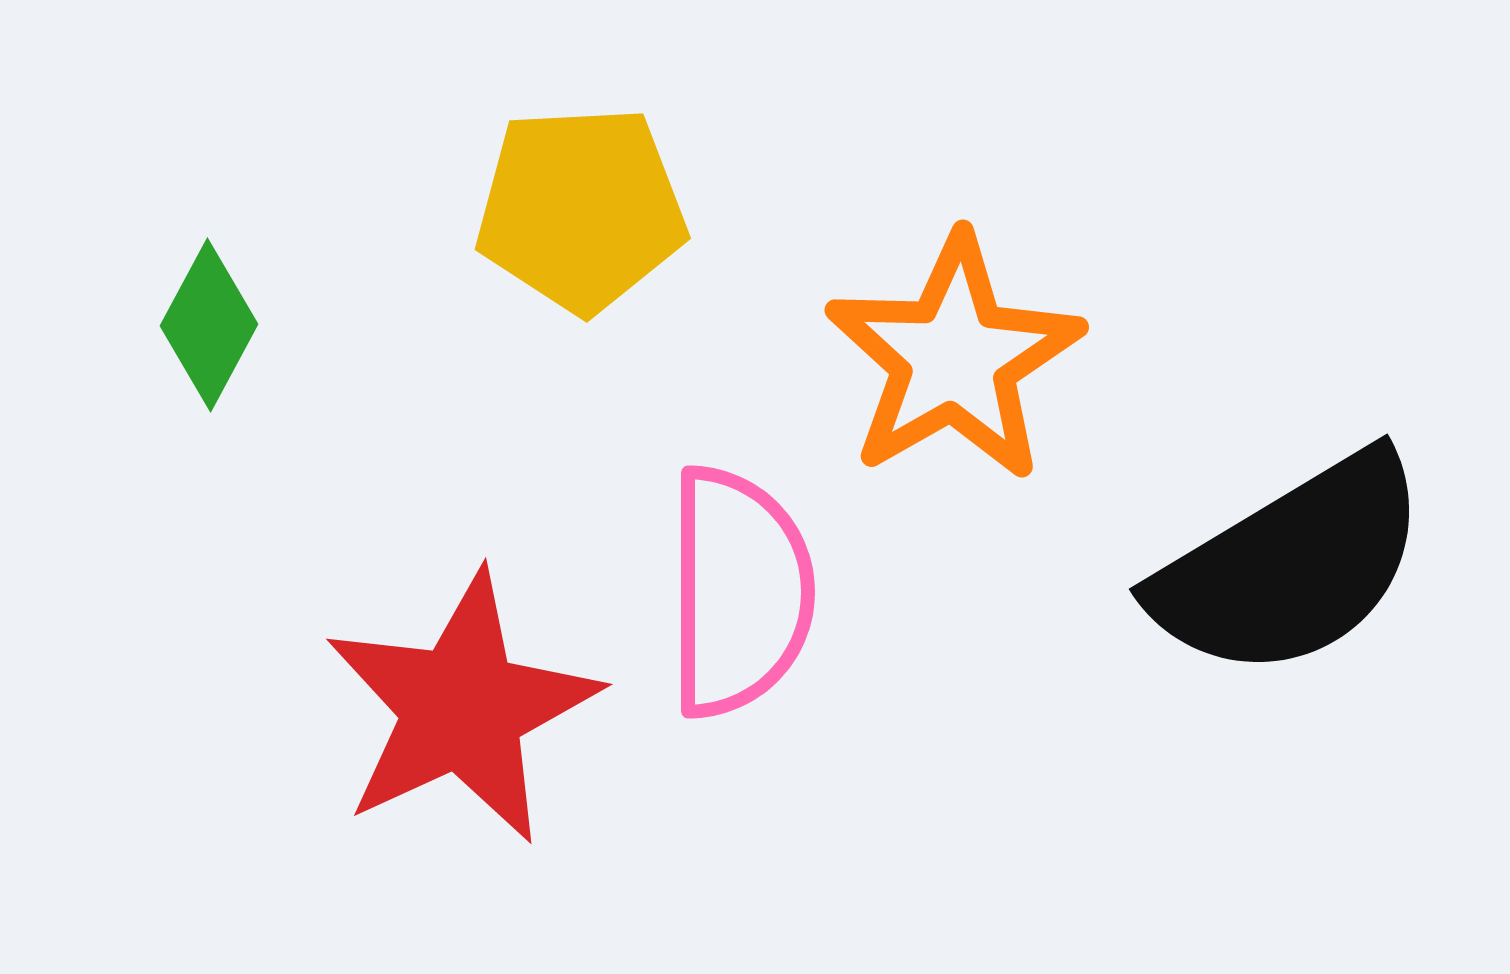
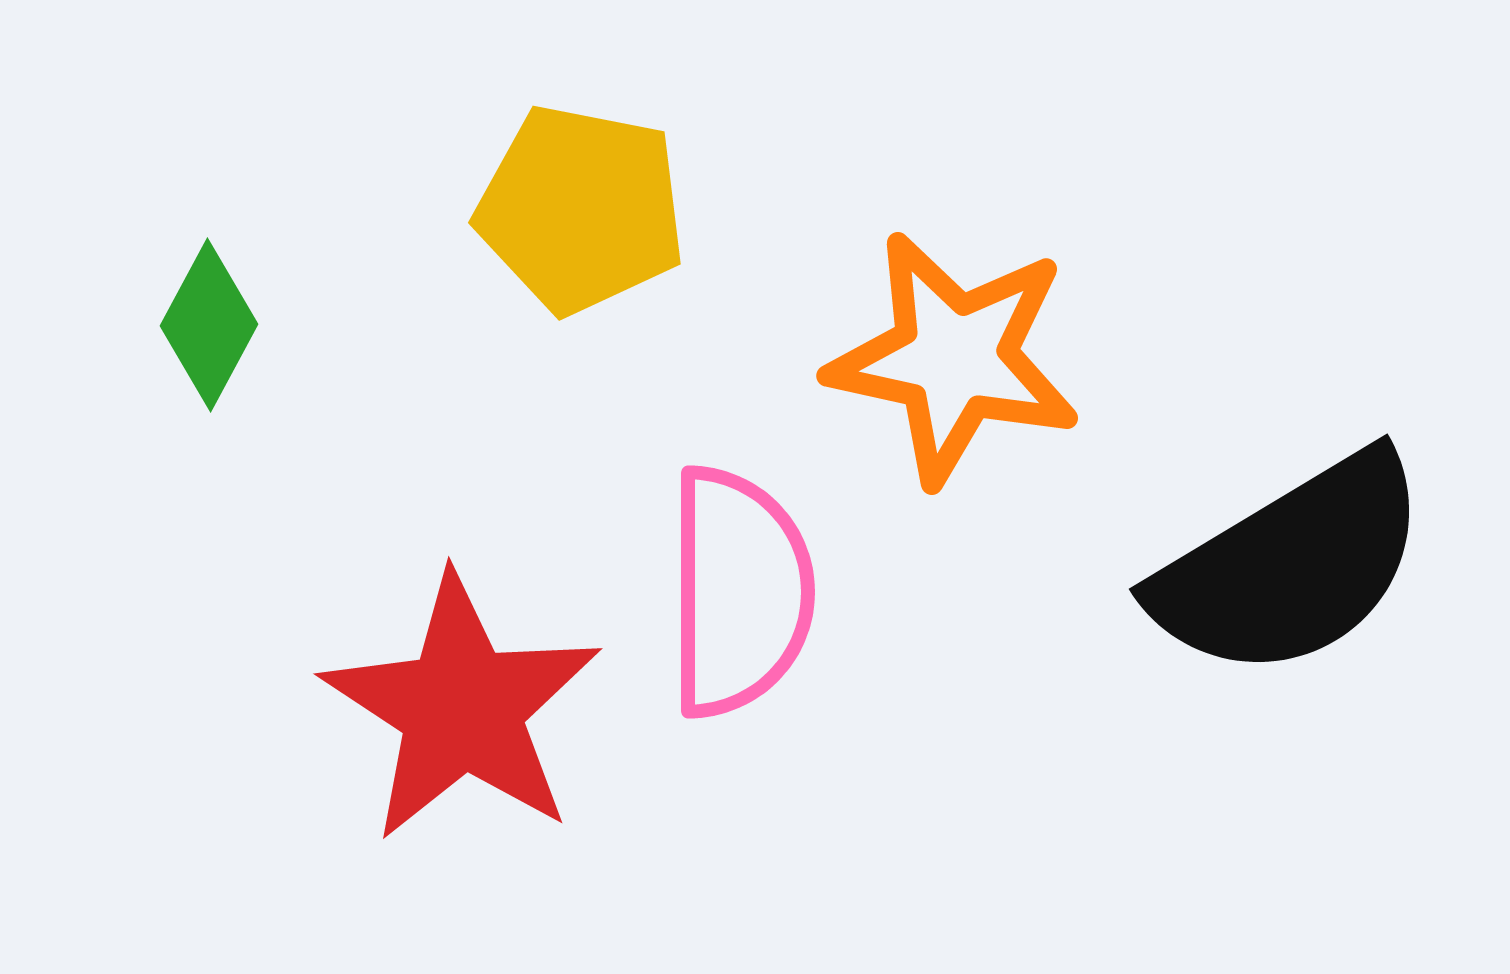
yellow pentagon: rotated 14 degrees clockwise
orange star: rotated 30 degrees counterclockwise
red star: rotated 14 degrees counterclockwise
